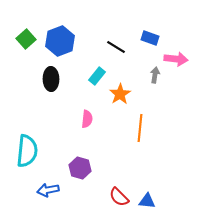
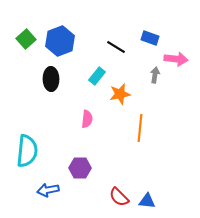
orange star: rotated 20 degrees clockwise
purple hexagon: rotated 15 degrees counterclockwise
